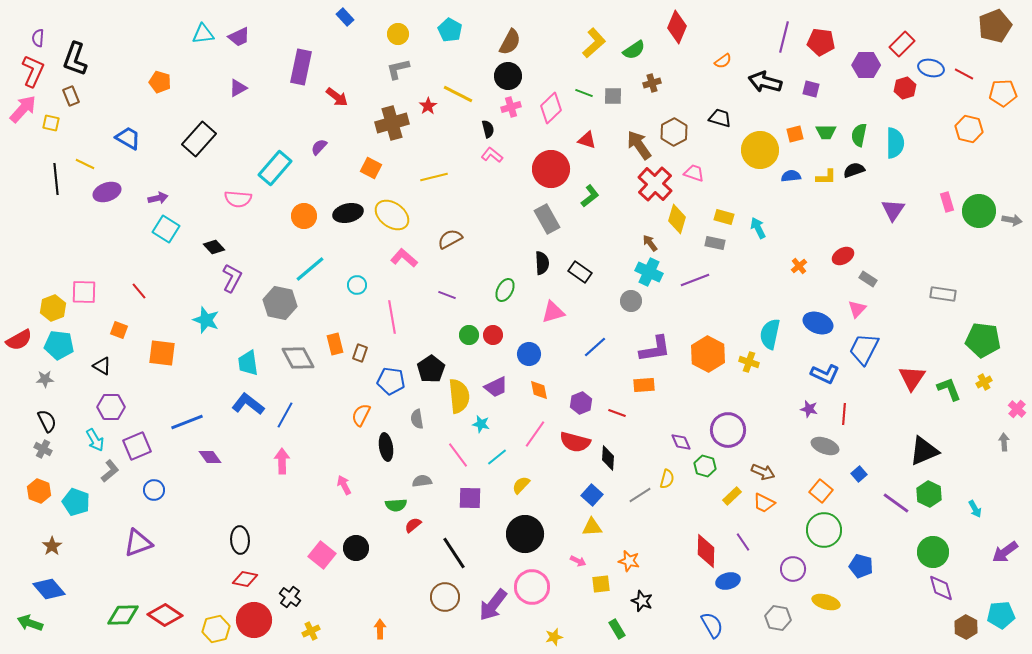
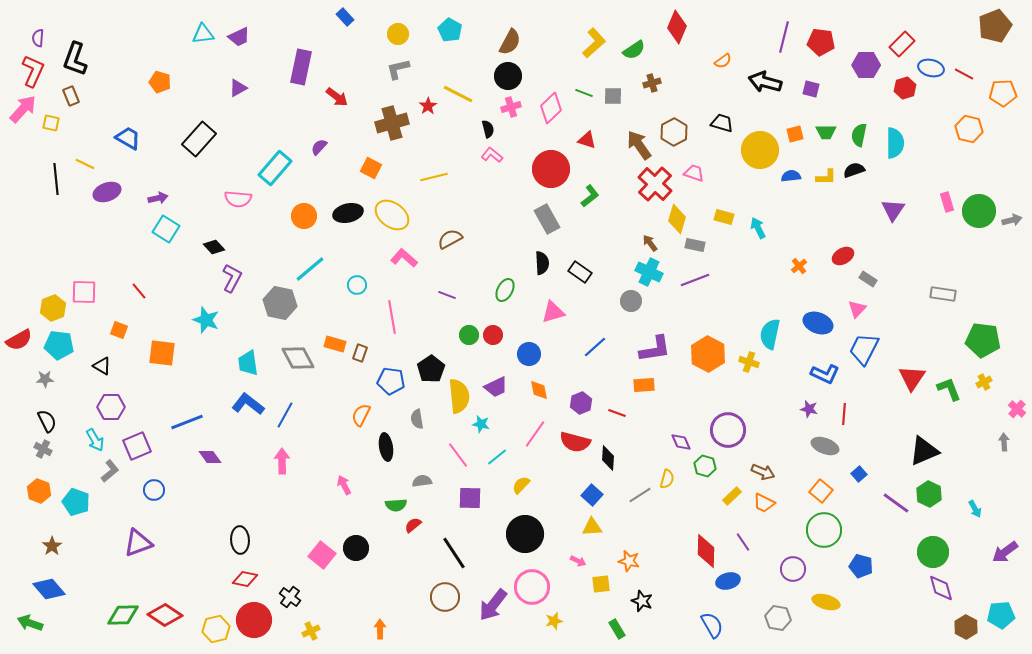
black trapezoid at (720, 118): moved 2 px right, 5 px down
gray arrow at (1012, 220): rotated 24 degrees counterclockwise
gray rectangle at (715, 243): moved 20 px left, 2 px down
orange rectangle at (335, 344): rotated 60 degrees counterclockwise
yellow star at (554, 637): moved 16 px up
